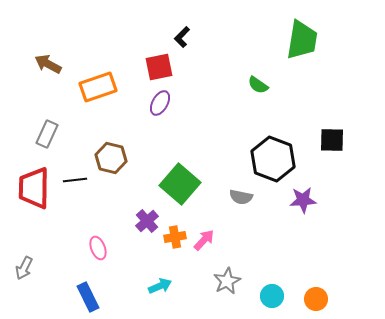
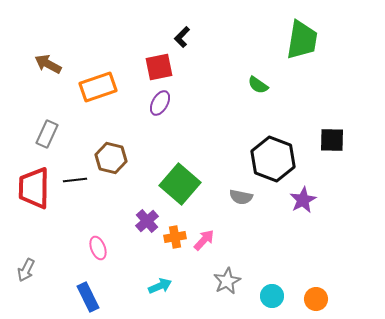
purple star: rotated 24 degrees counterclockwise
gray arrow: moved 2 px right, 2 px down
